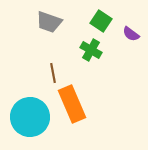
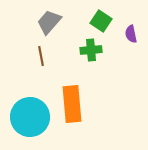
gray trapezoid: rotated 112 degrees clockwise
purple semicircle: rotated 42 degrees clockwise
green cross: rotated 35 degrees counterclockwise
brown line: moved 12 px left, 17 px up
orange rectangle: rotated 18 degrees clockwise
